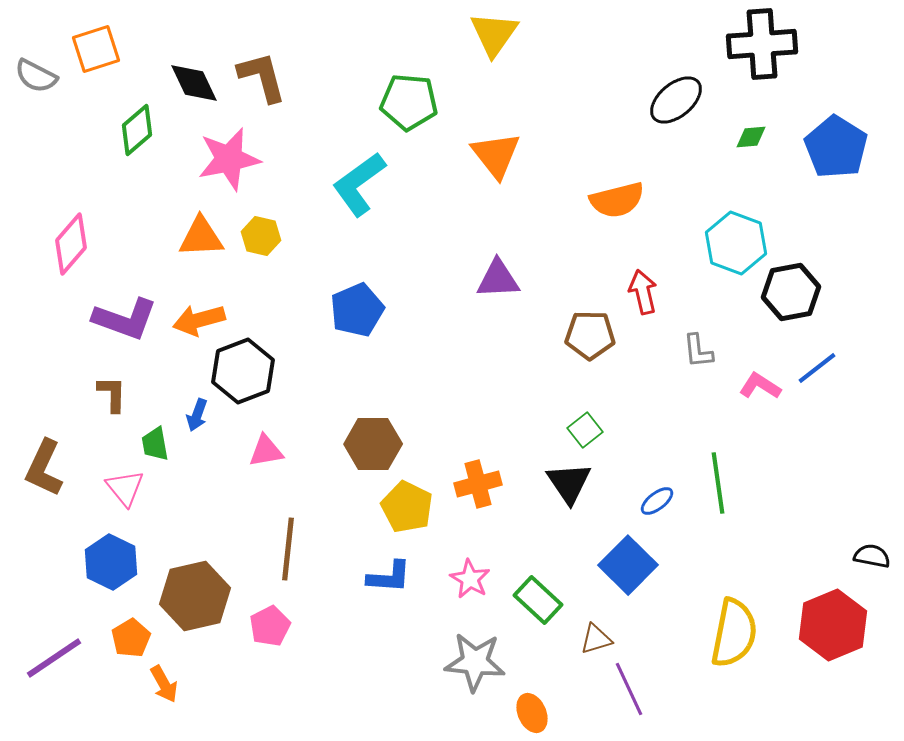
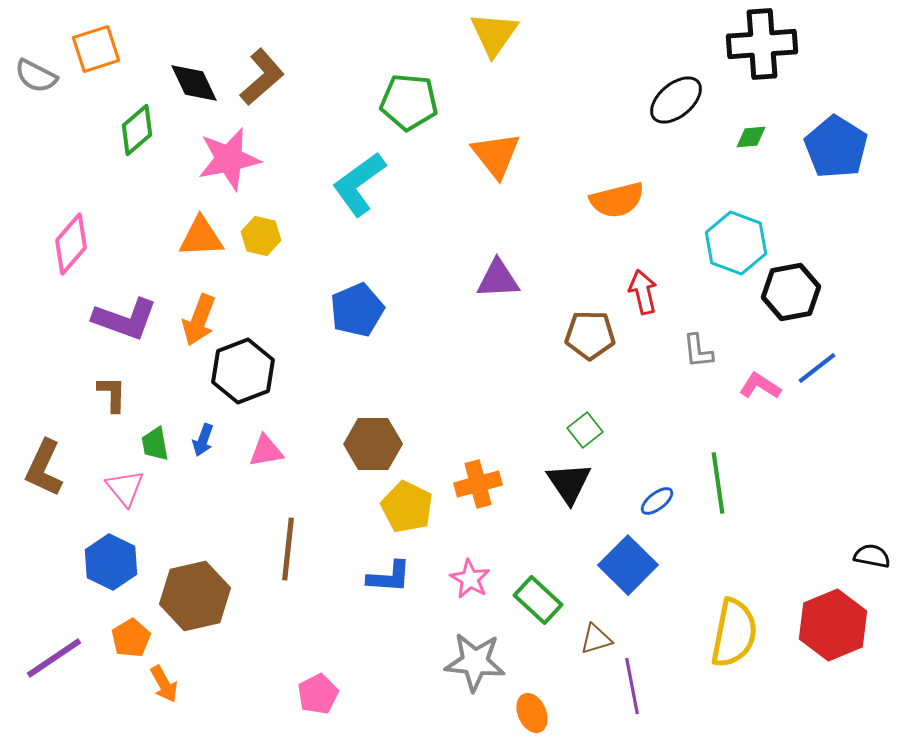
brown L-shape at (262, 77): rotated 64 degrees clockwise
orange arrow at (199, 320): rotated 54 degrees counterclockwise
blue arrow at (197, 415): moved 6 px right, 25 px down
pink pentagon at (270, 626): moved 48 px right, 68 px down
purple line at (629, 689): moved 3 px right, 3 px up; rotated 14 degrees clockwise
